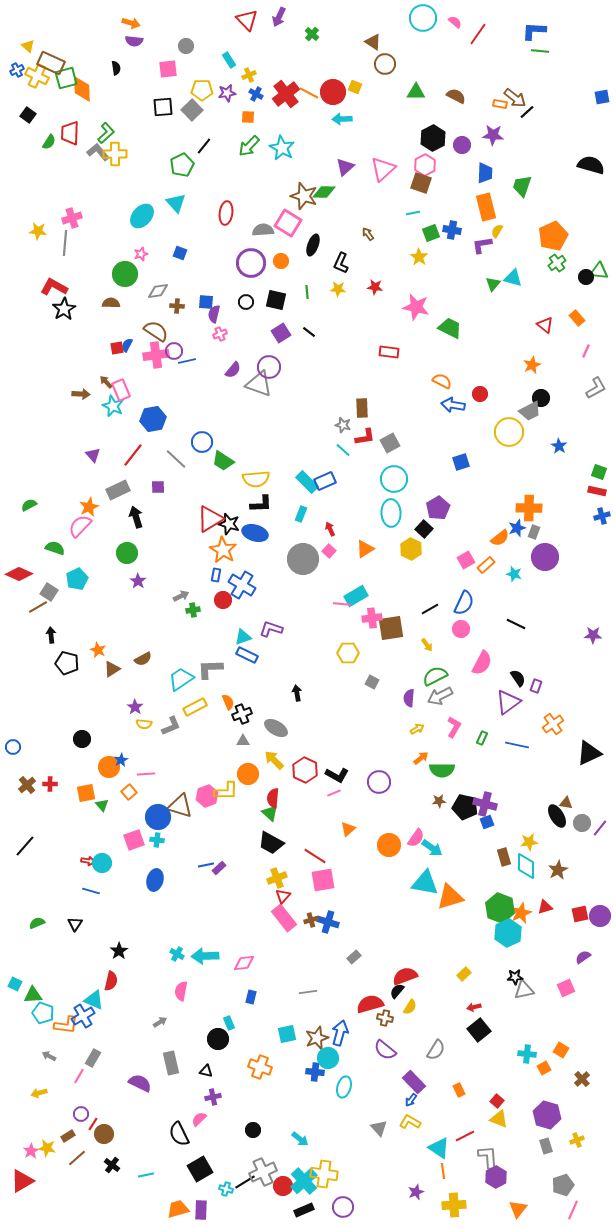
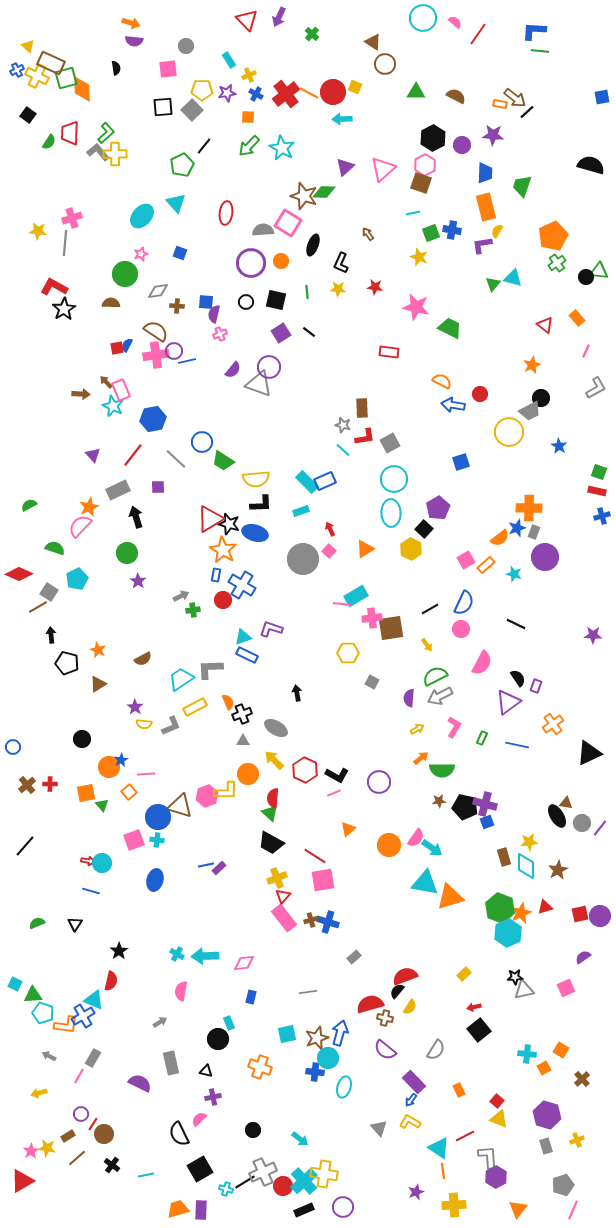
yellow star at (419, 257): rotated 12 degrees counterclockwise
cyan rectangle at (301, 514): moved 3 px up; rotated 49 degrees clockwise
brown triangle at (112, 669): moved 14 px left, 15 px down
